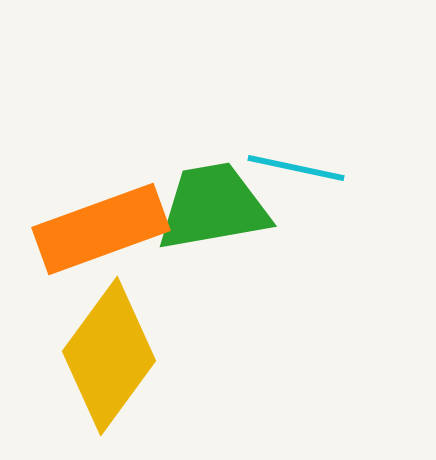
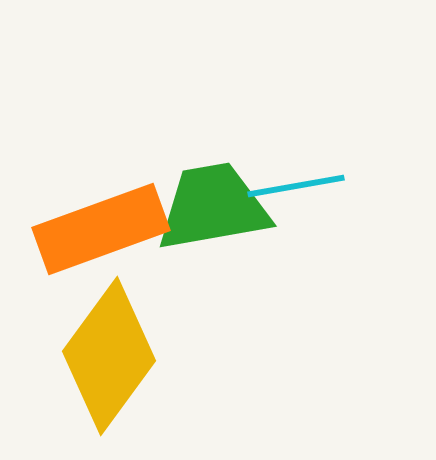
cyan line: moved 18 px down; rotated 22 degrees counterclockwise
